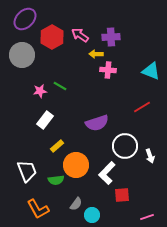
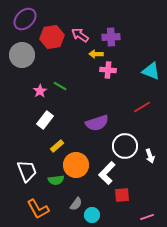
red hexagon: rotated 20 degrees clockwise
pink star: rotated 24 degrees counterclockwise
